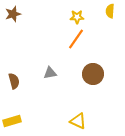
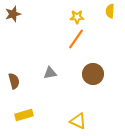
yellow rectangle: moved 12 px right, 6 px up
